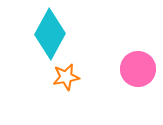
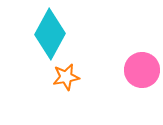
pink circle: moved 4 px right, 1 px down
